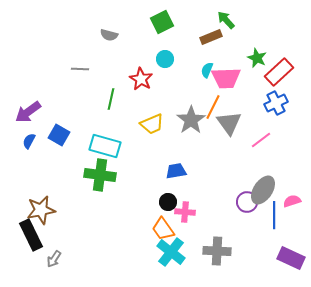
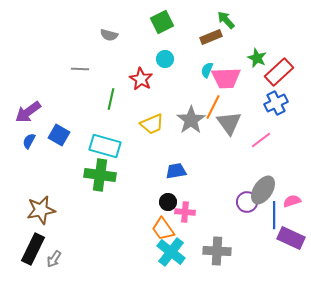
black rectangle: moved 2 px right, 14 px down; rotated 52 degrees clockwise
purple rectangle: moved 20 px up
